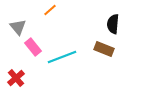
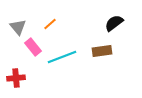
orange line: moved 14 px down
black semicircle: moved 1 px right, 1 px up; rotated 48 degrees clockwise
brown rectangle: moved 2 px left, 2 px down; rotated 30 degrees counterclockwise
red cross: rotated 36 degrees clockwise
